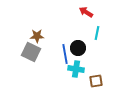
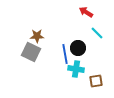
cyan line: rotated 56 degrees counterclockwise
